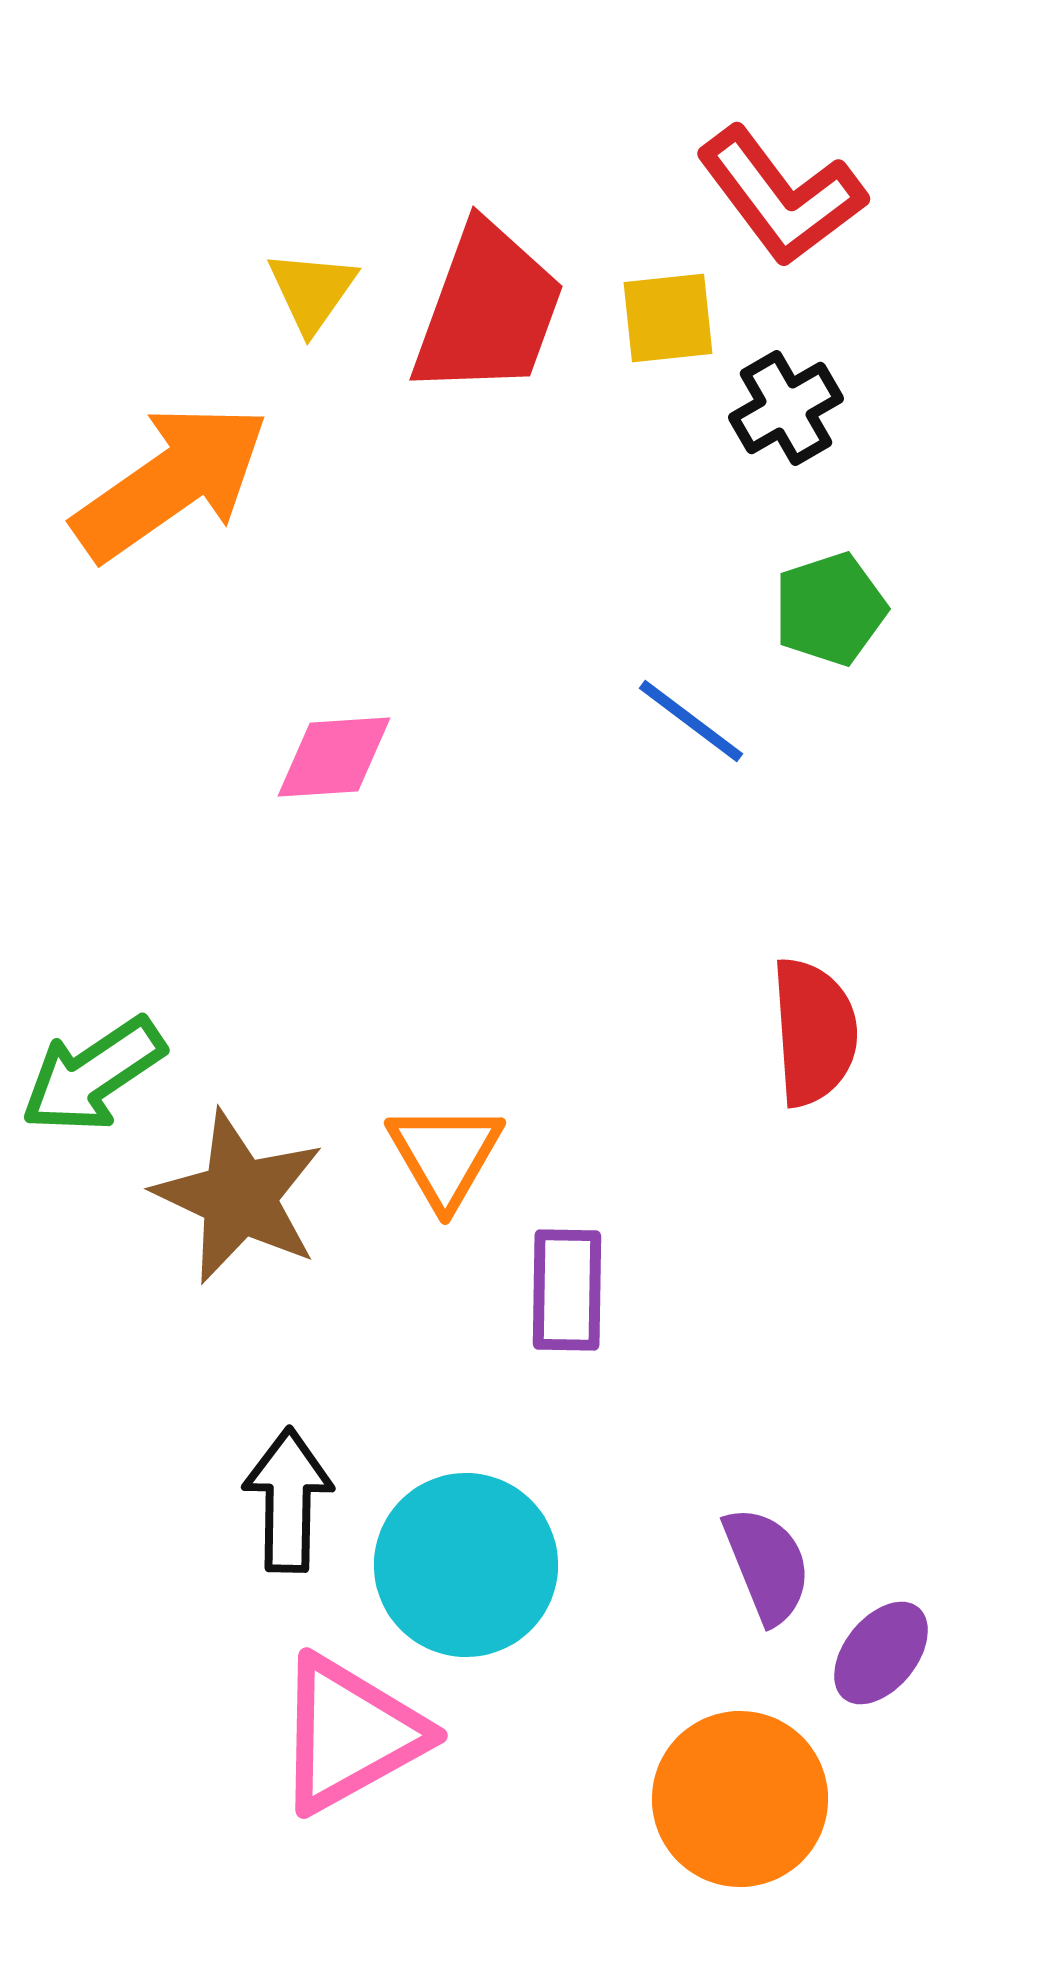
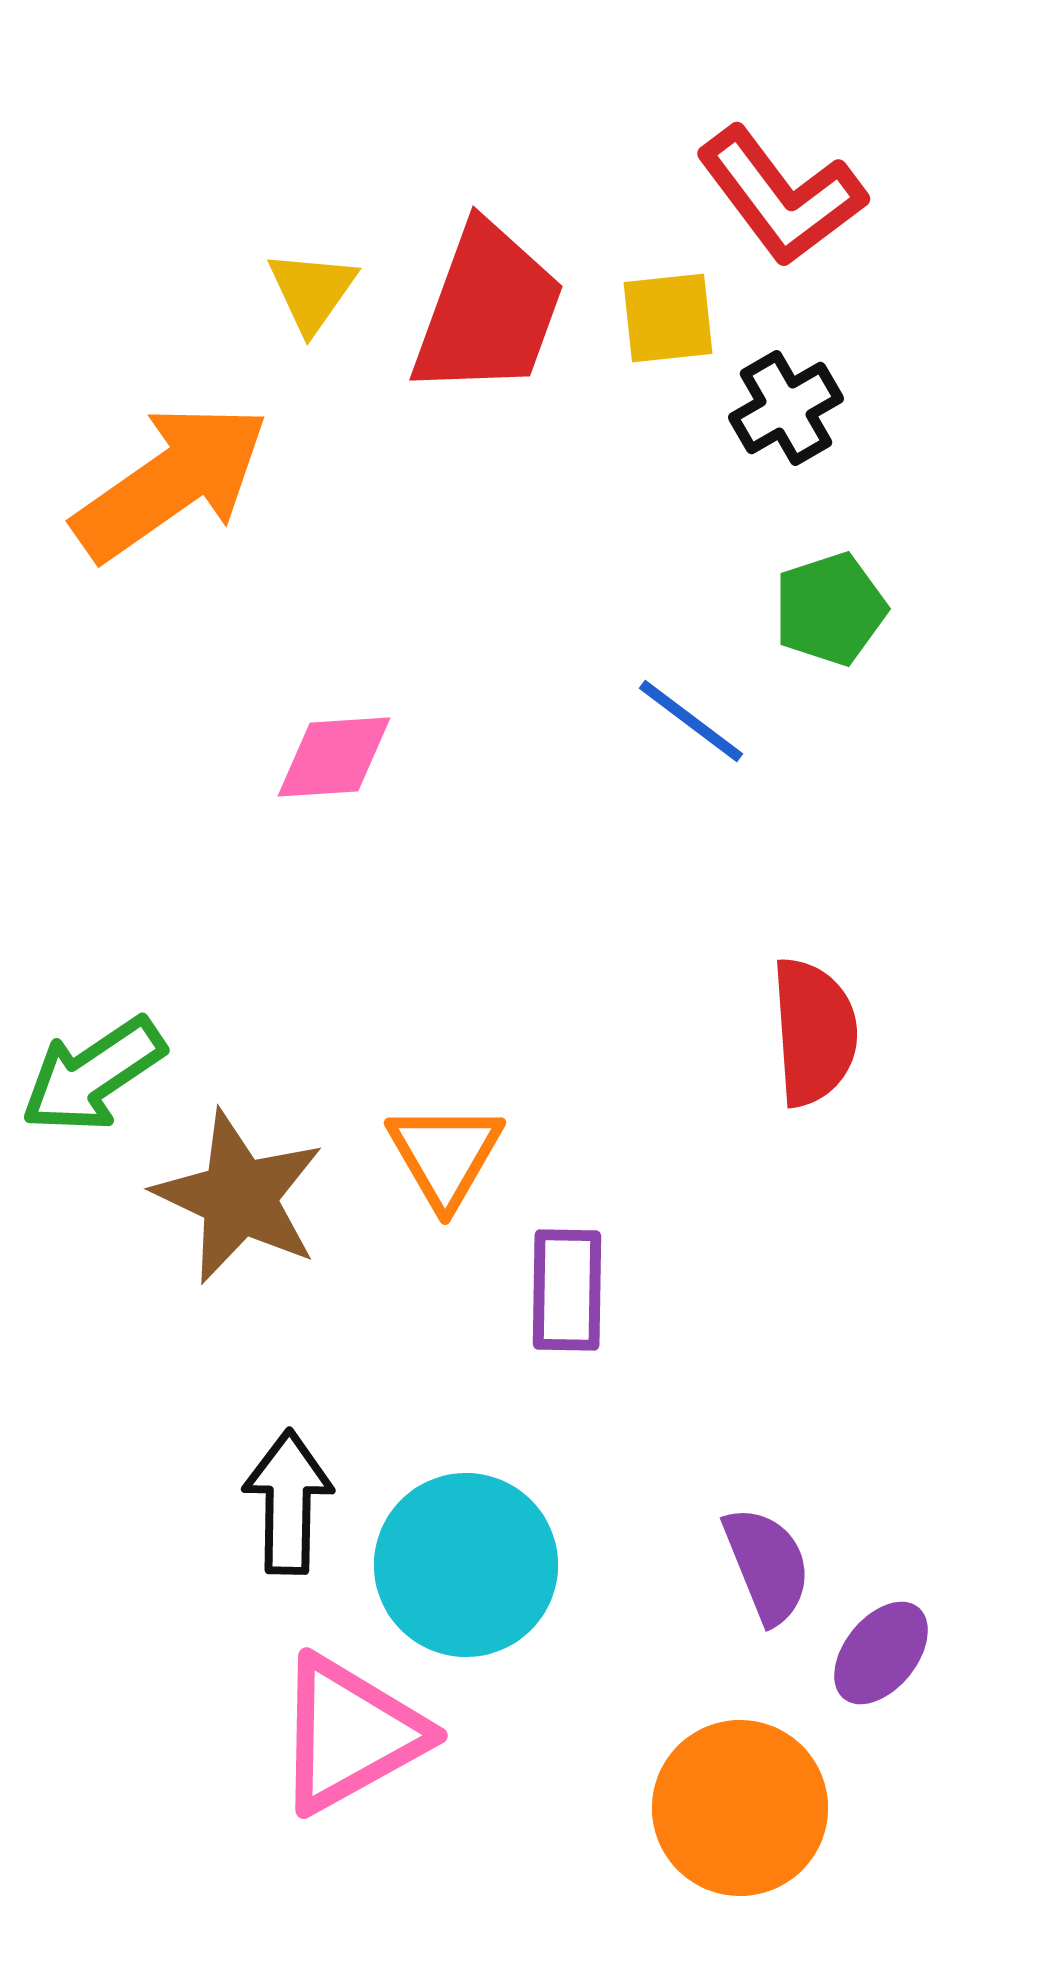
black arrow: moved 2 px down
orange circle: moved 9 px down
